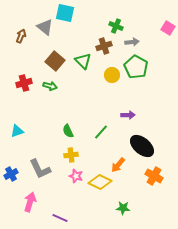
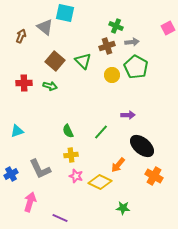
pink square: rotated 32 degrees clockwise
brown cross: moved 3 px right
red cross: rotated 14 degrees clockwise
